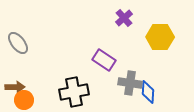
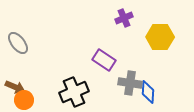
purple cross: rotated 18 degrees clockwise
brown arrow: rotated 24 degrees clockwise
black cross: rotated 12 degrees counterclockwise
